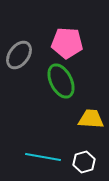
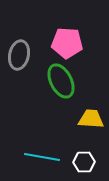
gray ellipse: rotated 24 degrees counterclockwise
cyan line: moved 1 px left
white hexagon: rotated 15 degrees clockwise
